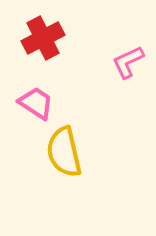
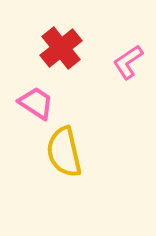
red cross: moved 18 px right, 10 px down; rotated 12 degrees counterclockwise
pink L-shape: rotated 9 degrees counterclockwise
